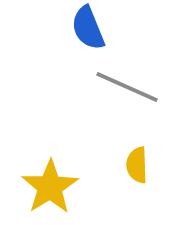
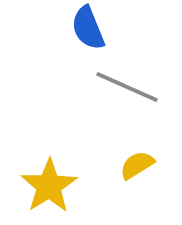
yellow semicircle: rotated 60 degrees clockwise
yellow star: moved 1 px left, 1 px up
